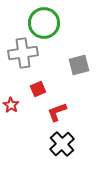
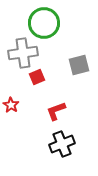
red square: moved 1 px left, 12 px up
red L-shape: moved 1 px left, 1 px up
black cross: rotated 20 degrees clockwise
